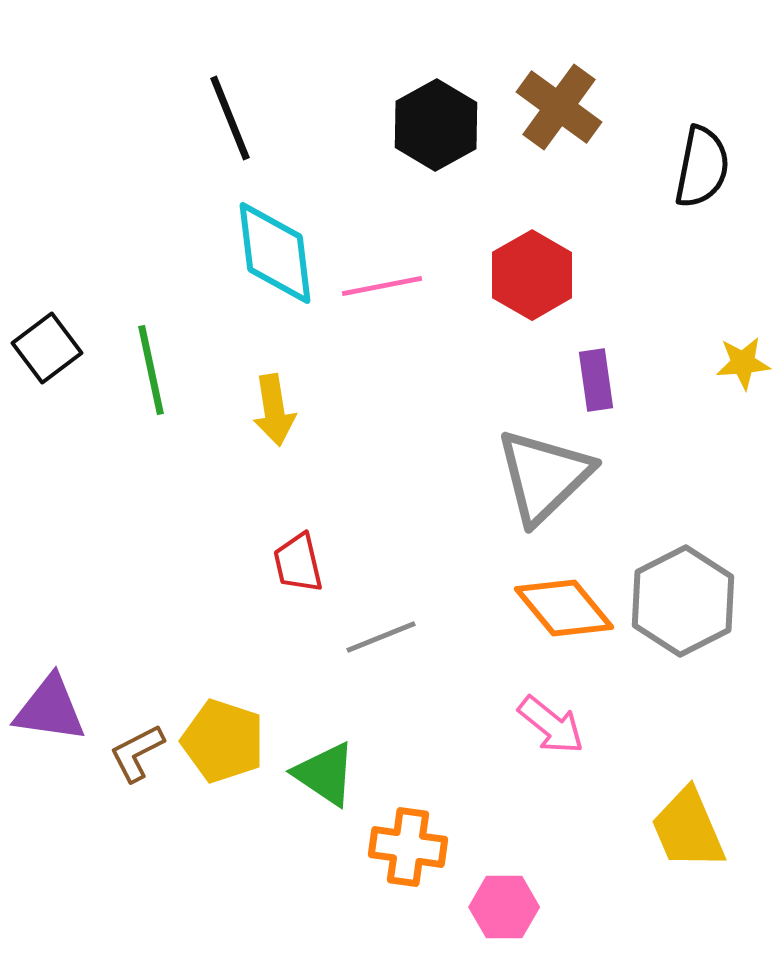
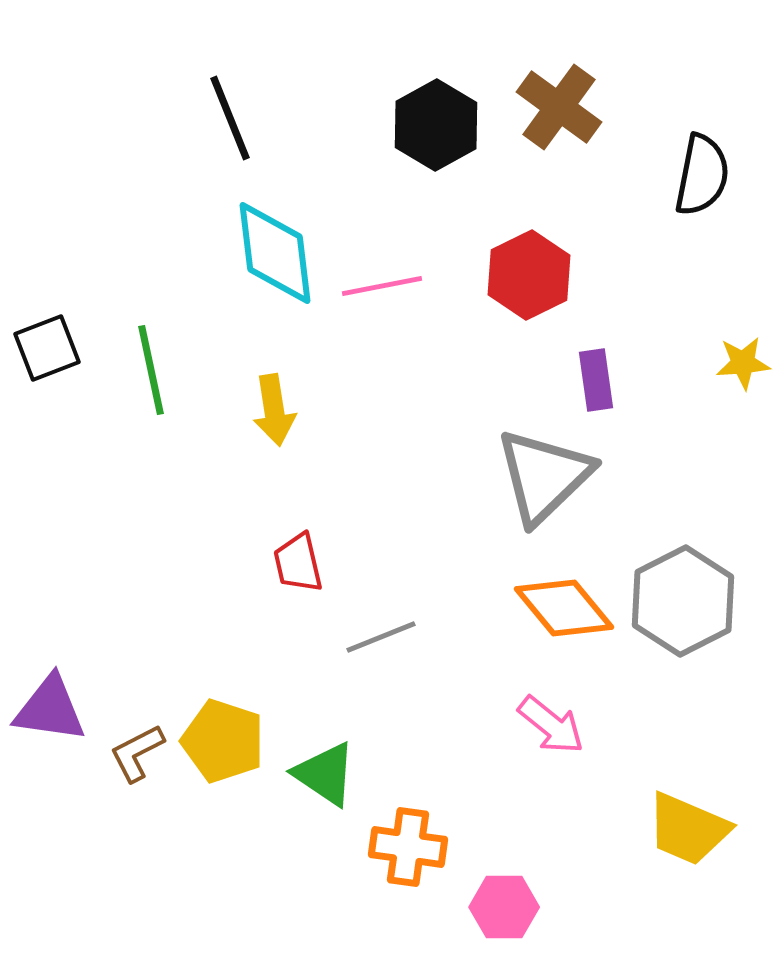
black semicircle: moved 8 px down
red hexagon: moved 3 px left; rotated 4 degrees clockwise
black square: rotated 16 degrees clockwise
yellow trapezoid: rotated 44 degrees counterclockwise
